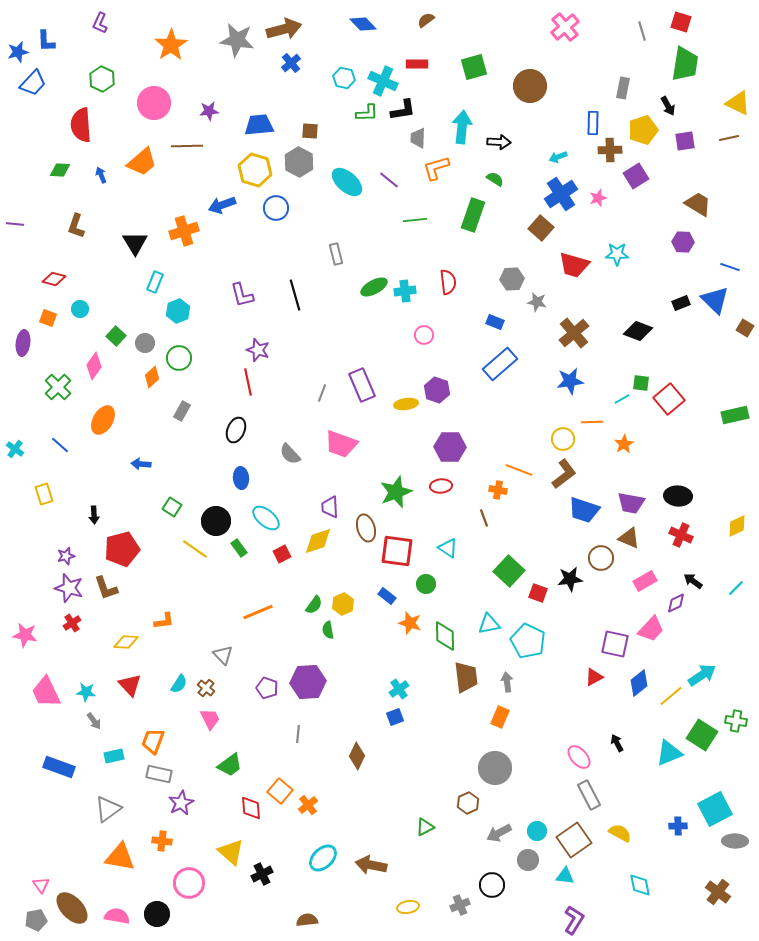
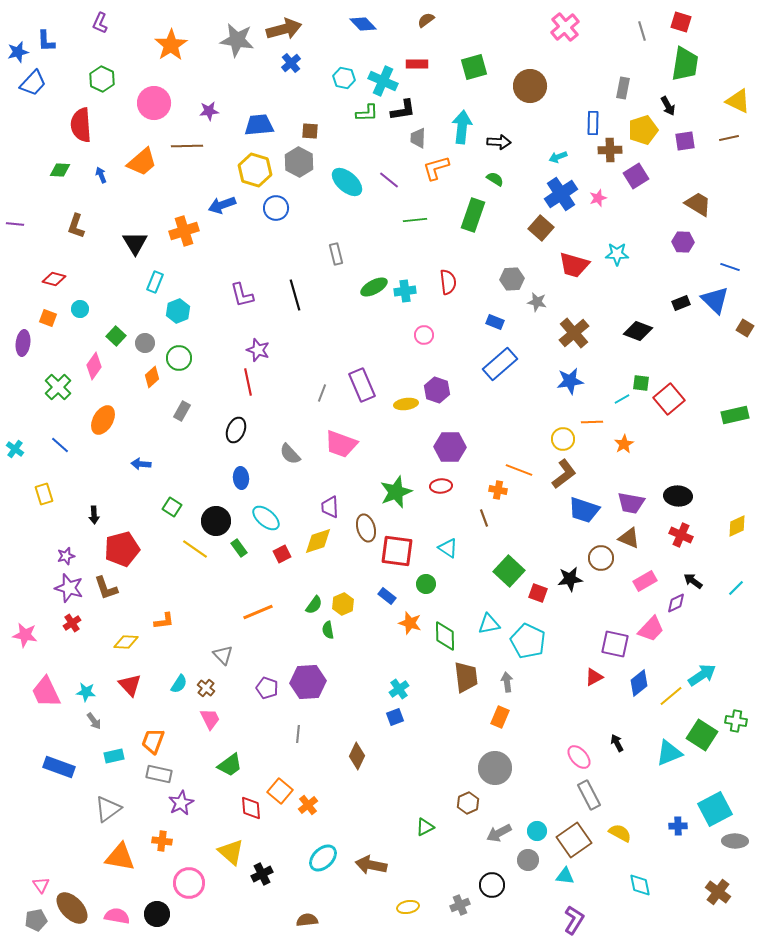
yellow triangle at (738, 103): moved 2 px up
